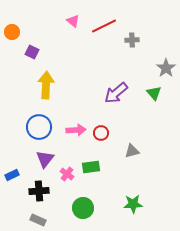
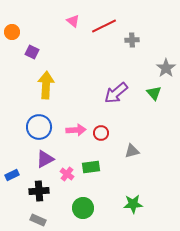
purple triangle: rotated 24 degrees clockwise
